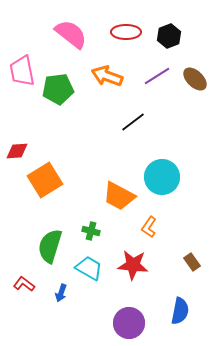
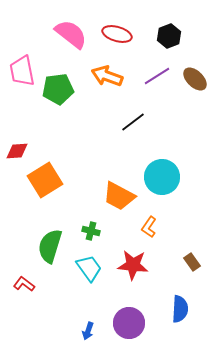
red ellipse: moved 9 px left, 2 px down; rotated 16 degrees clockwise
cyan trapezoid: rotated 24 degrees clockwise
blue arrow: moved 27 px right, 38 px down
blue semicircle: moved 2 px up; rotated 8 degrees counterclockwise
